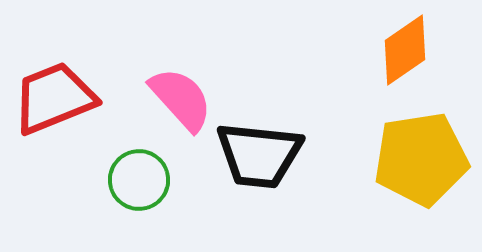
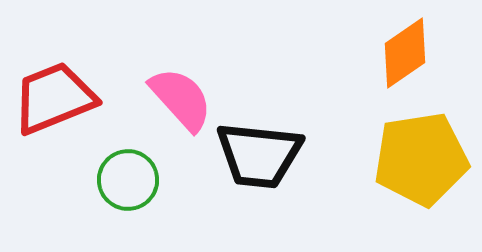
orange diamond: moved 3 px down
green circle: moved 11 px left
